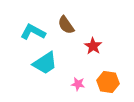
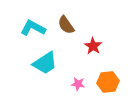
cyan L-shape: moved 4 px up
orange hexagon: rotated 15 degrees counterclockwise
